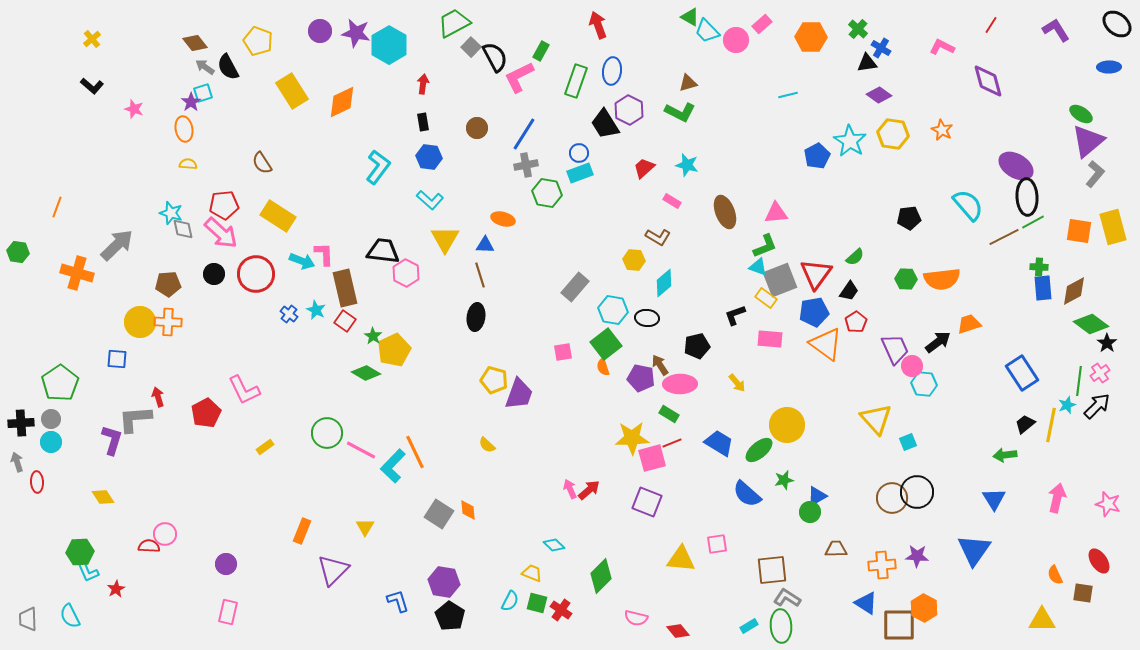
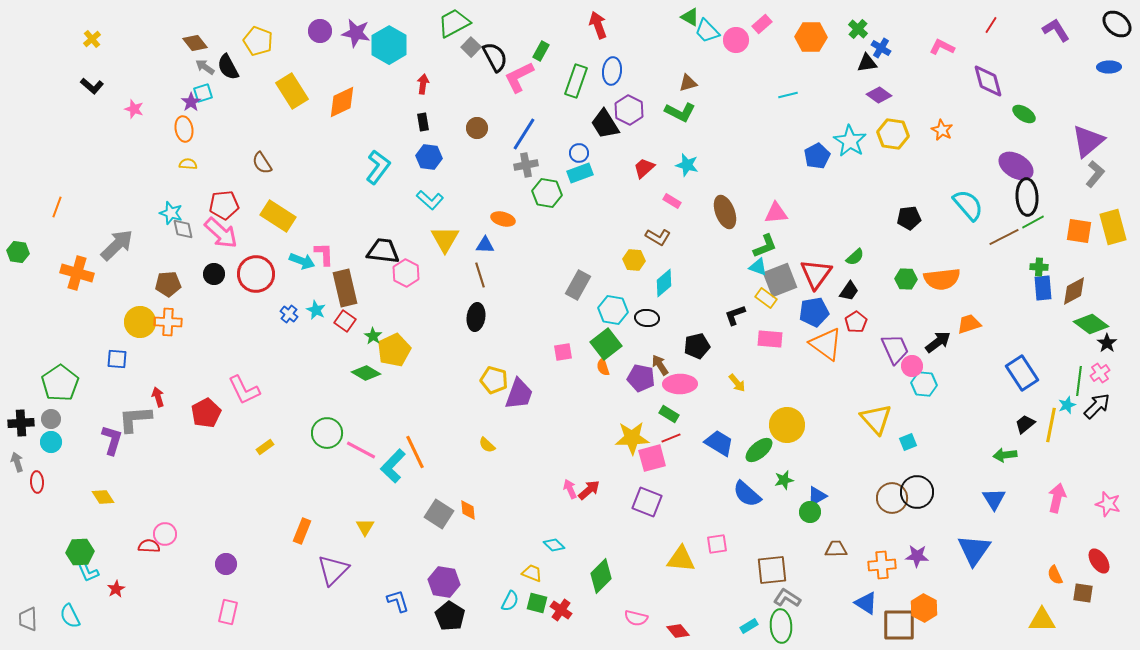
green ellipse at (1081, 114): moved 57 px left
gray rectangle at (575, 287): moved 3 px right, 2 px up; rotated 12 degrees counterclockwise
red line at (672, 443): moved 1 px left, 5 px up
